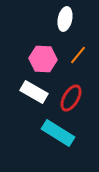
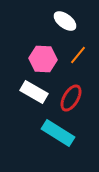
white ellipse: moved 2 px down; rotated 65 degrees counterclockwise
